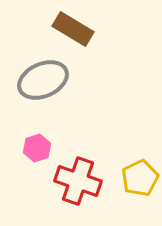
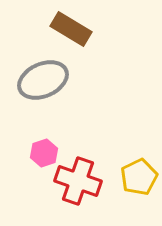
brown rectangle: moved 2 px left
pink hexagon: moved 7 px right, 5 px down
yellow pentagon: moved 1 px left, 1 px up
